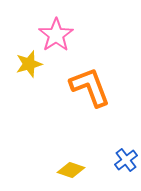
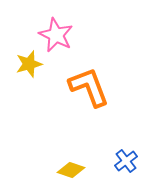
pink star: rotated 12 degrees counterclockwise
orange L-shape: moved 1 px left
blue cross: moved 1 px down
